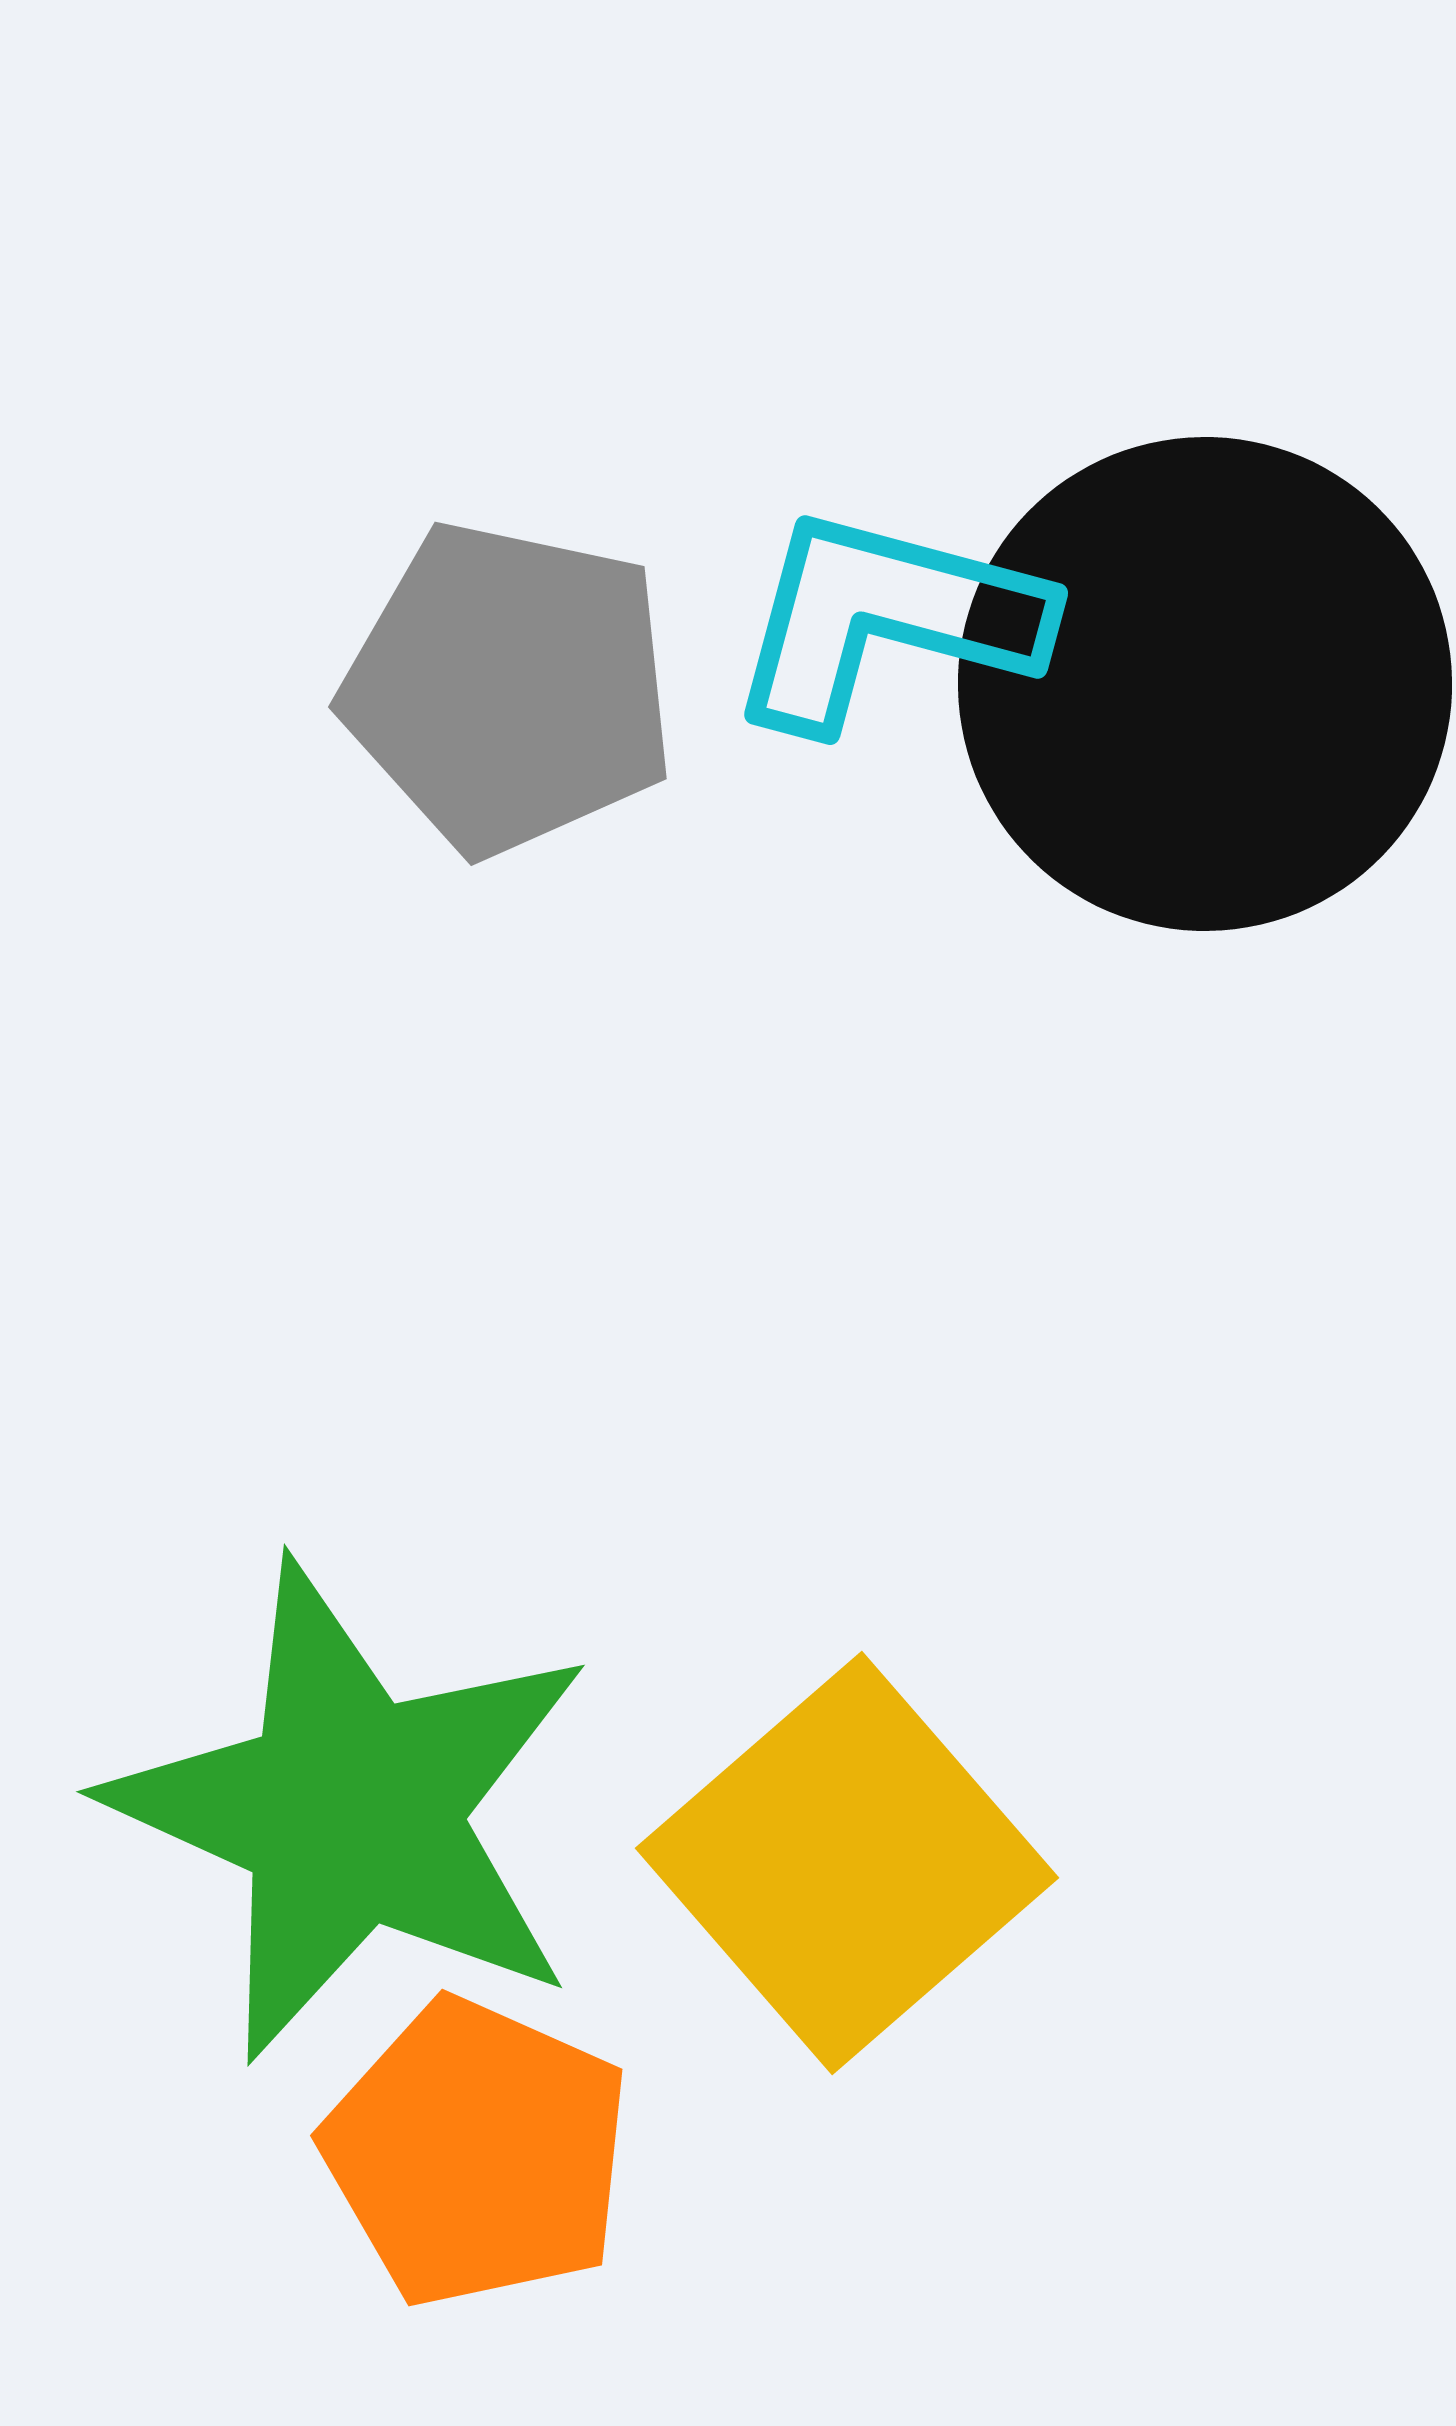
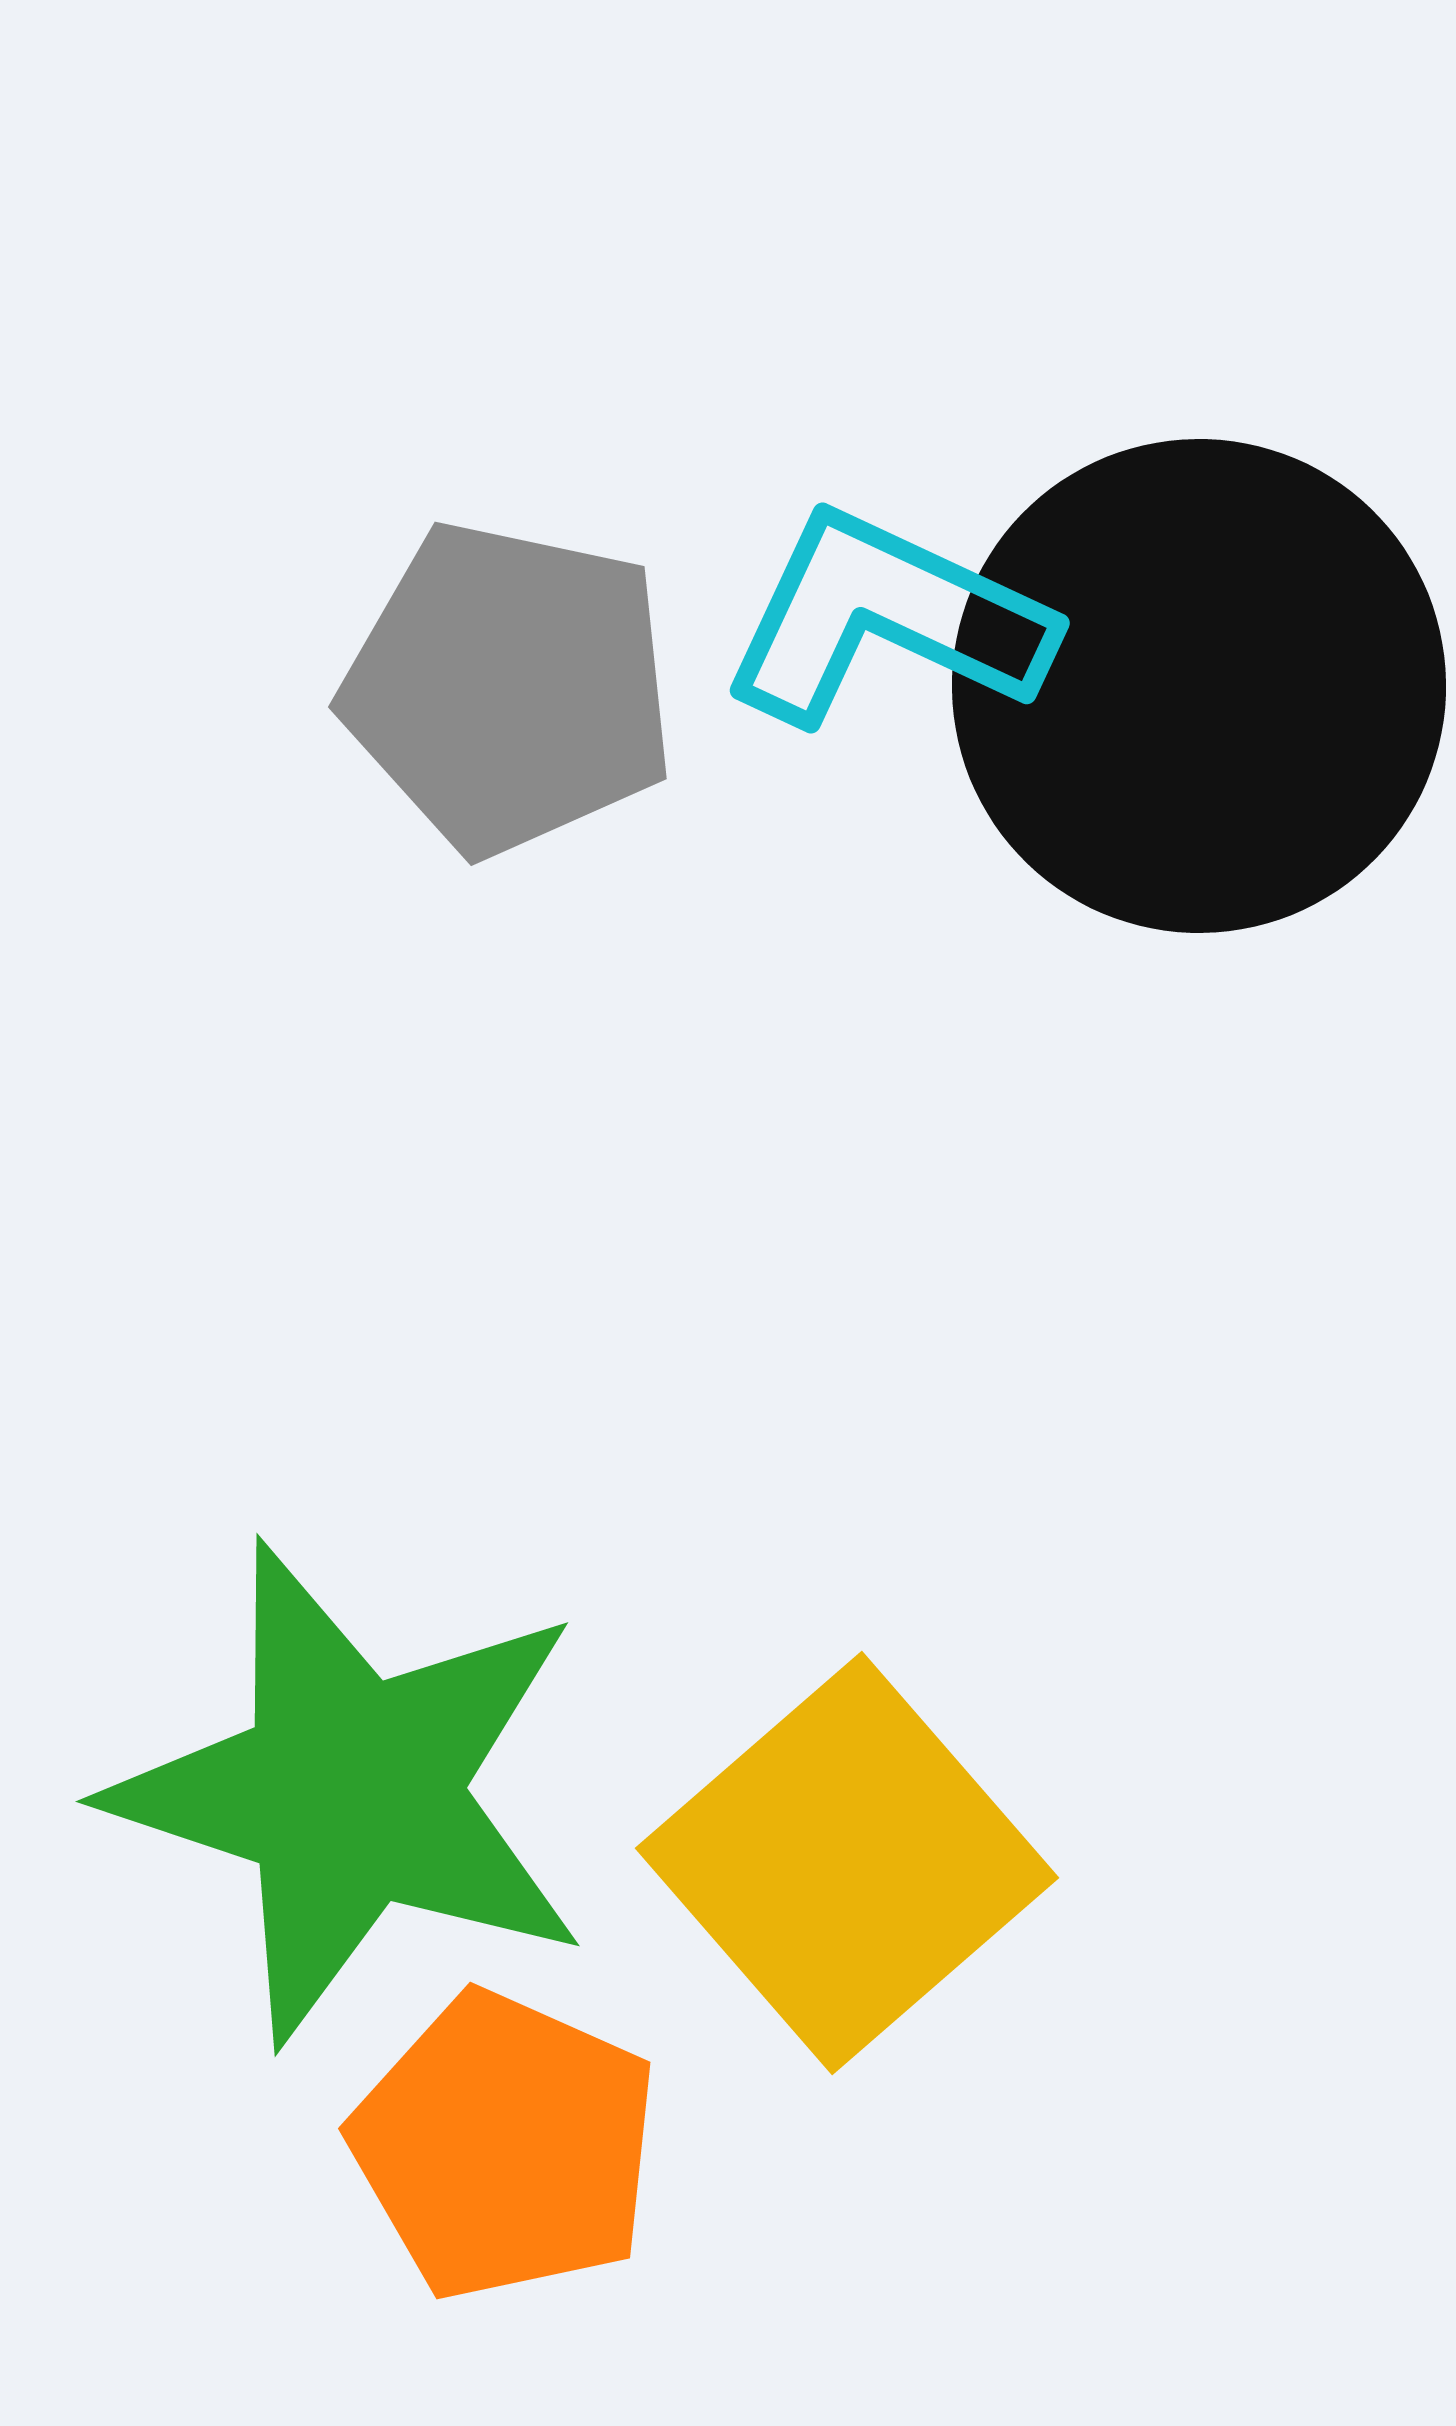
cyan L-shape: rotated 10 degrees clockwise
black circle: moved 6 px left, 2 px down
green star: moved 19 px up; rotated 6 degrees counterclockwise
orange pentagon: moved 28 px right, 7 px up
